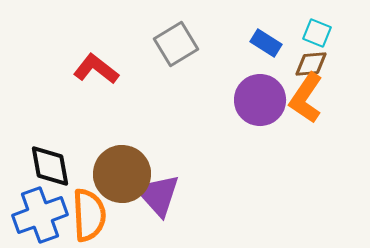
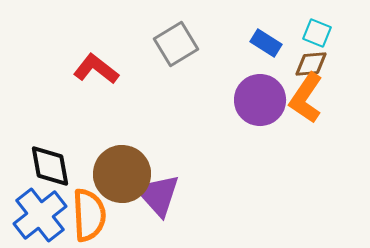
blue cross: rotated 18 degrees counterclockwise
